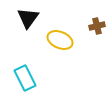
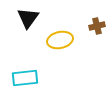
yellow ellipse: rotated 35 degrees counterclockwise
cyan rectangle: rotated 70 degrees counterclockwise
